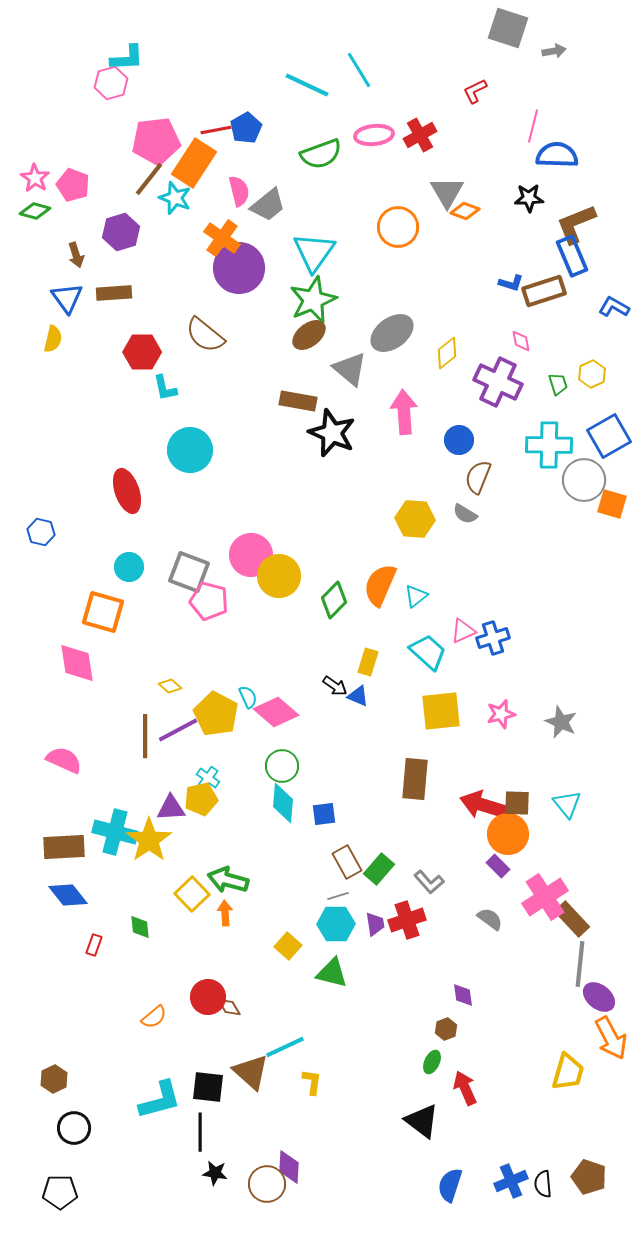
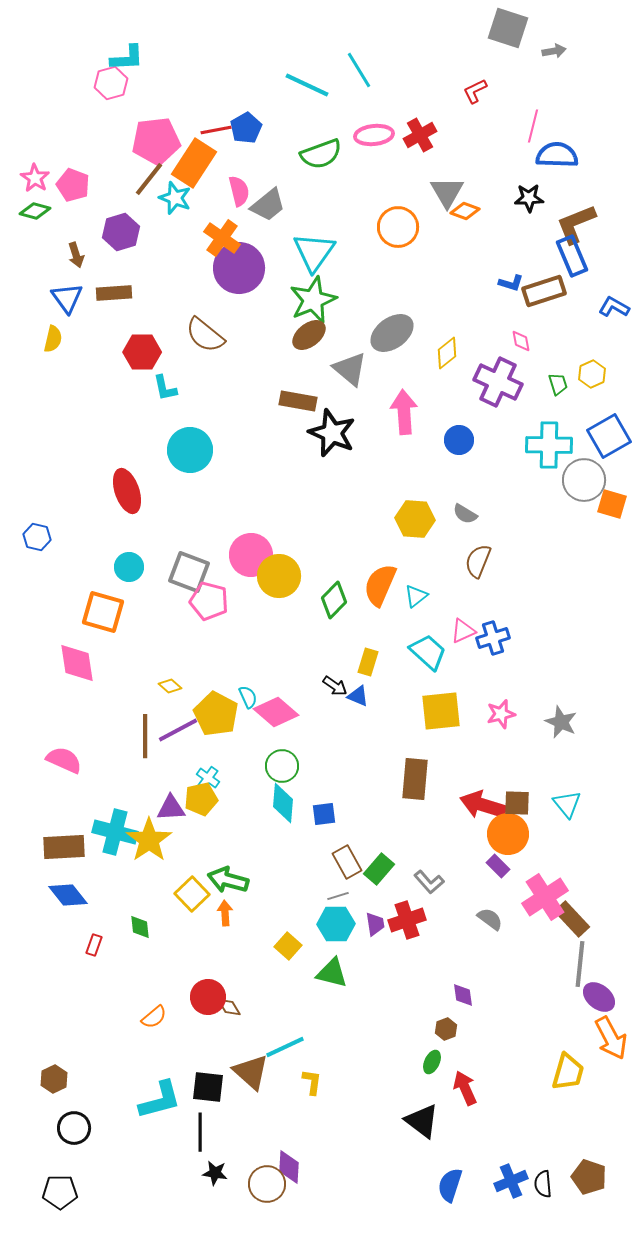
brown semicircle at (478, 477): moved 84 px down
blue hexagon at (41, 532): moved 4 px left, 5 px down
